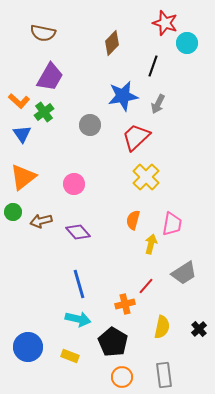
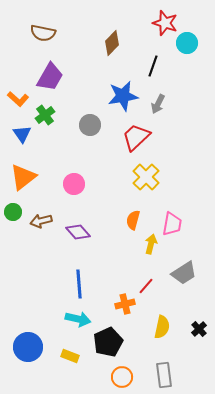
orange L-shape: moved 1 px left, 2 px up
green cross: moved 1 px right, 3 px down
blue line: rotated 12 degrees clockwise
black pentagon: moved 5 px left; rotated 16 degrees clockwise
